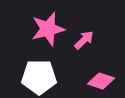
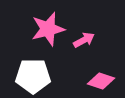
pink arrow: rotated 15 degrees clockwise
white pentagon: moved 6 px left, 1 px up
